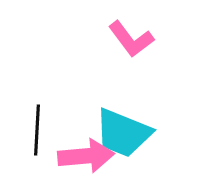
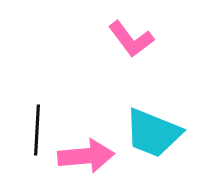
cyan trapezoid: moved 30 px right
